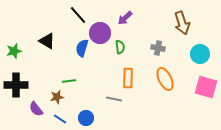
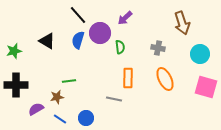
blue semicircle: moved 4 px left, 8 px up
purple semicircle: rotated 98 degrees clockwise
